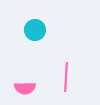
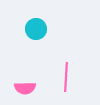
cyan circle: moved 1 px right, 1 px up
